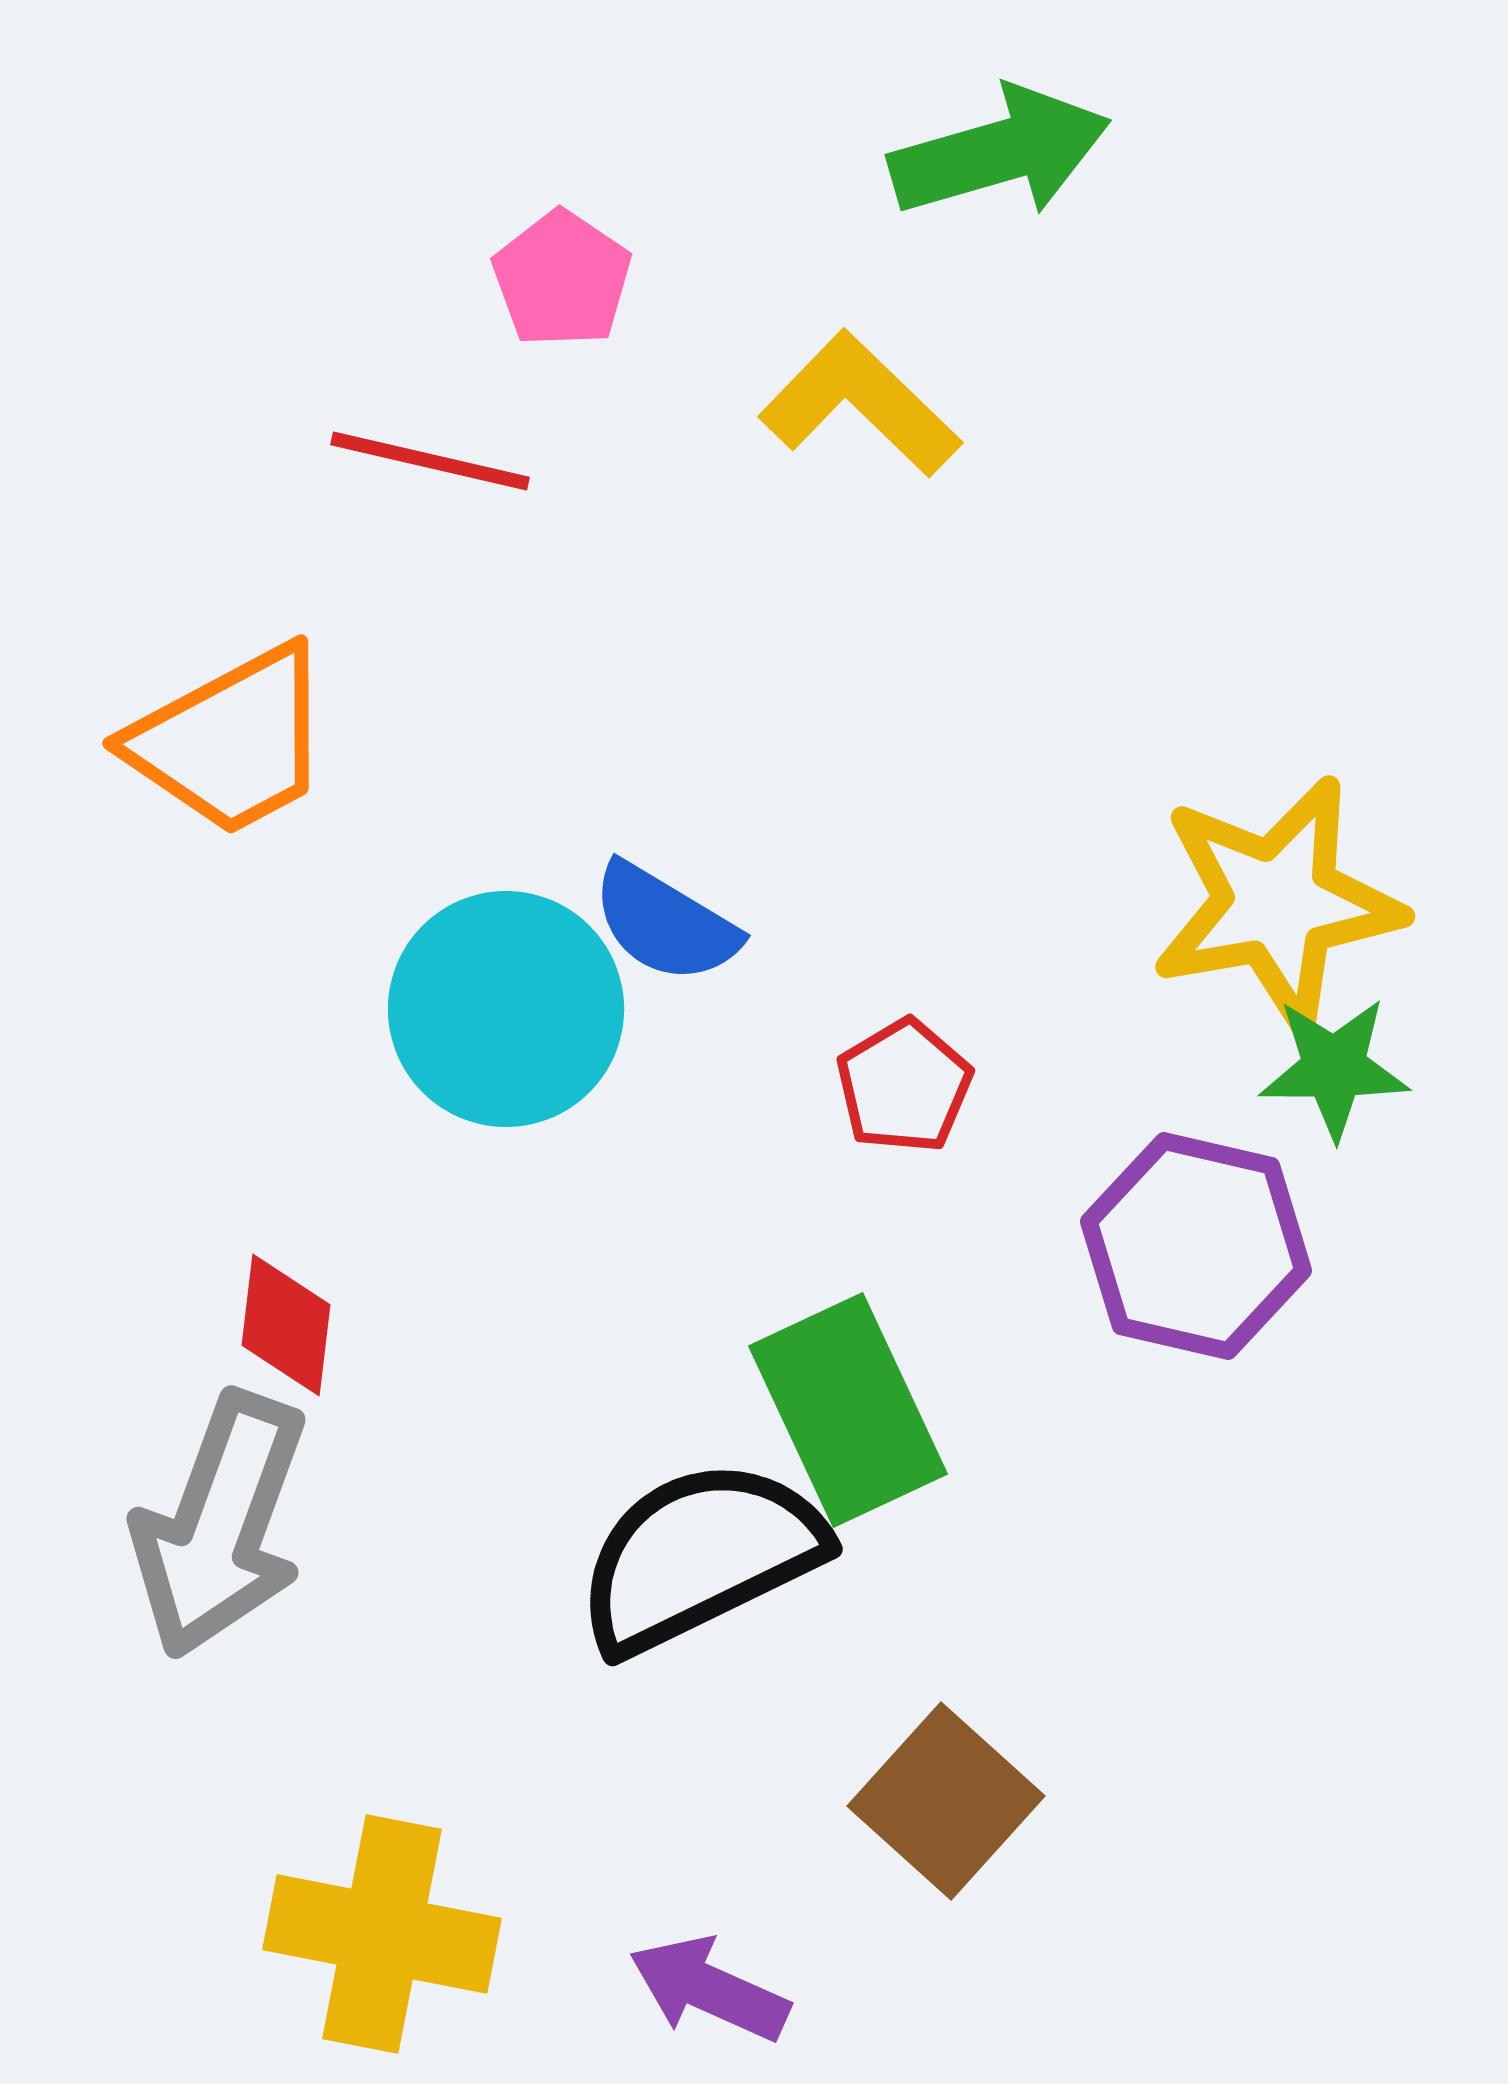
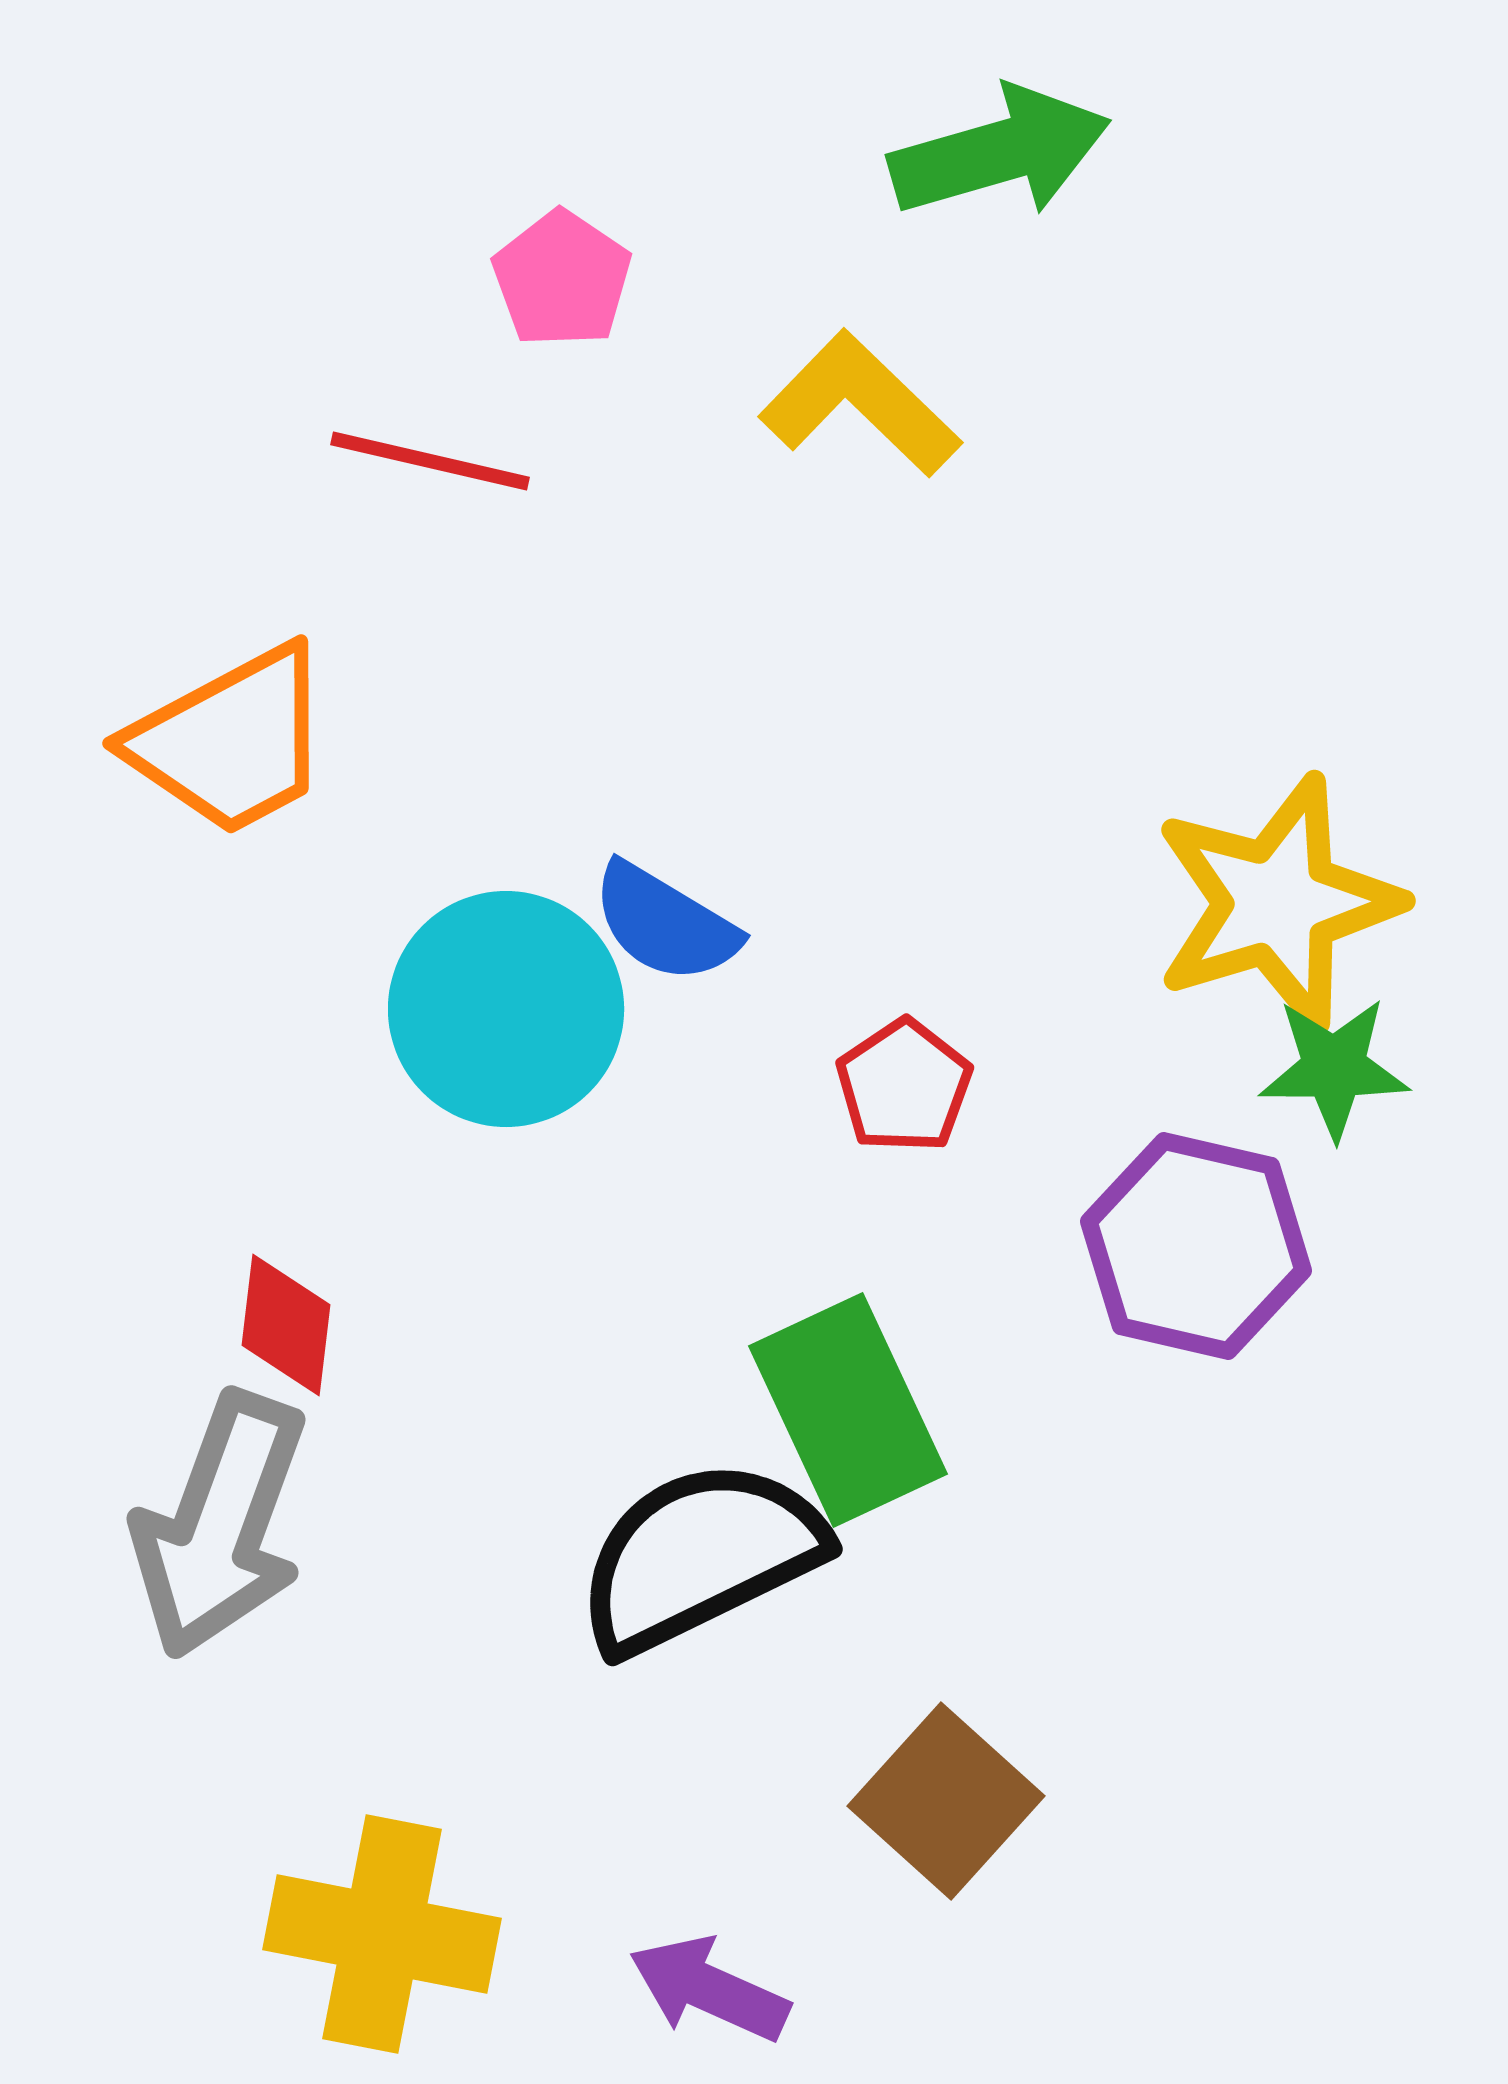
yellow star: rotated 7 degrees counterclockwise
red pentagon: rotated 3 degrees counterclockwise
